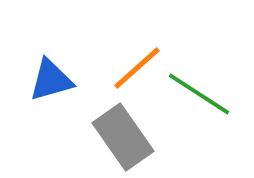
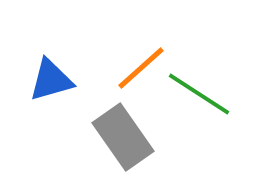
orange line: moved 4 px right
